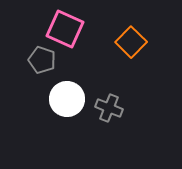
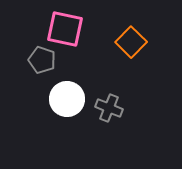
pink square: rotated 12 degrees counterclockwise
